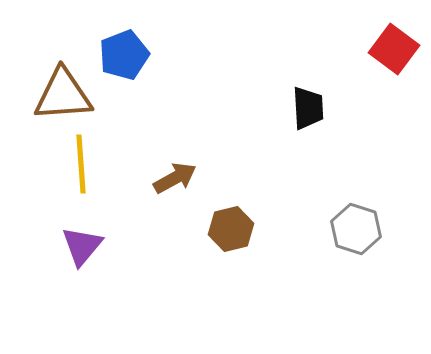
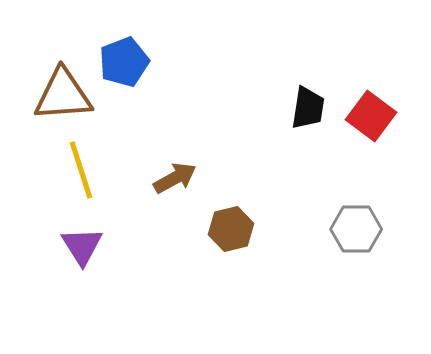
red square: moved 23 px left, 67 px down
blue pentagon: moved 7 px down
black trapezoid: rotated 12 degrees clockwise
yellow line: moved 6 px down; rotated 14 degrees counterclockwise
gray hexagon: rotated 18 degrees counterclockwise
purple triangle: rotated 12 degrees counterclockwise
